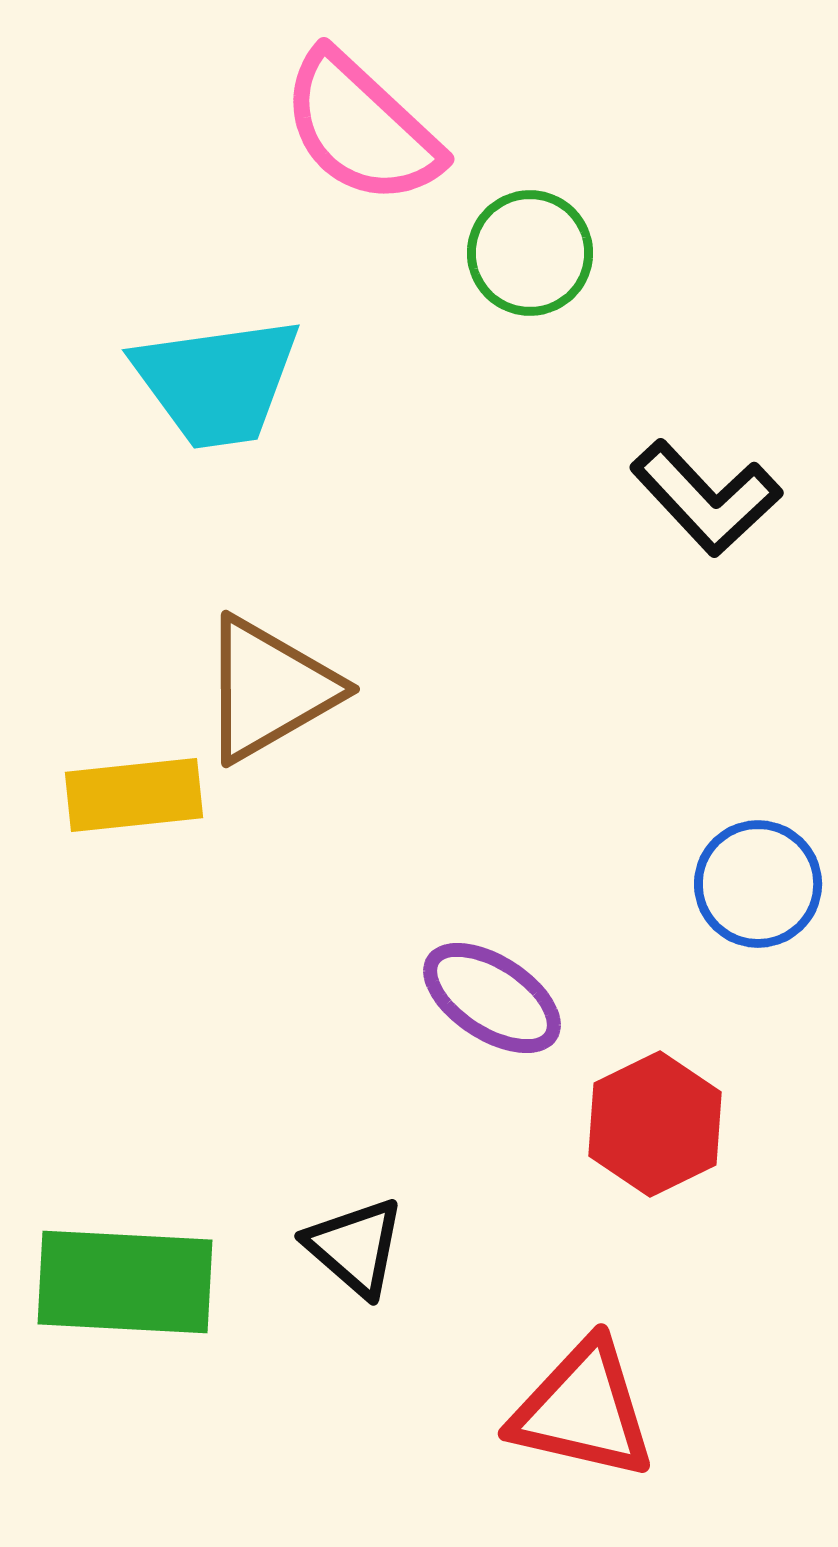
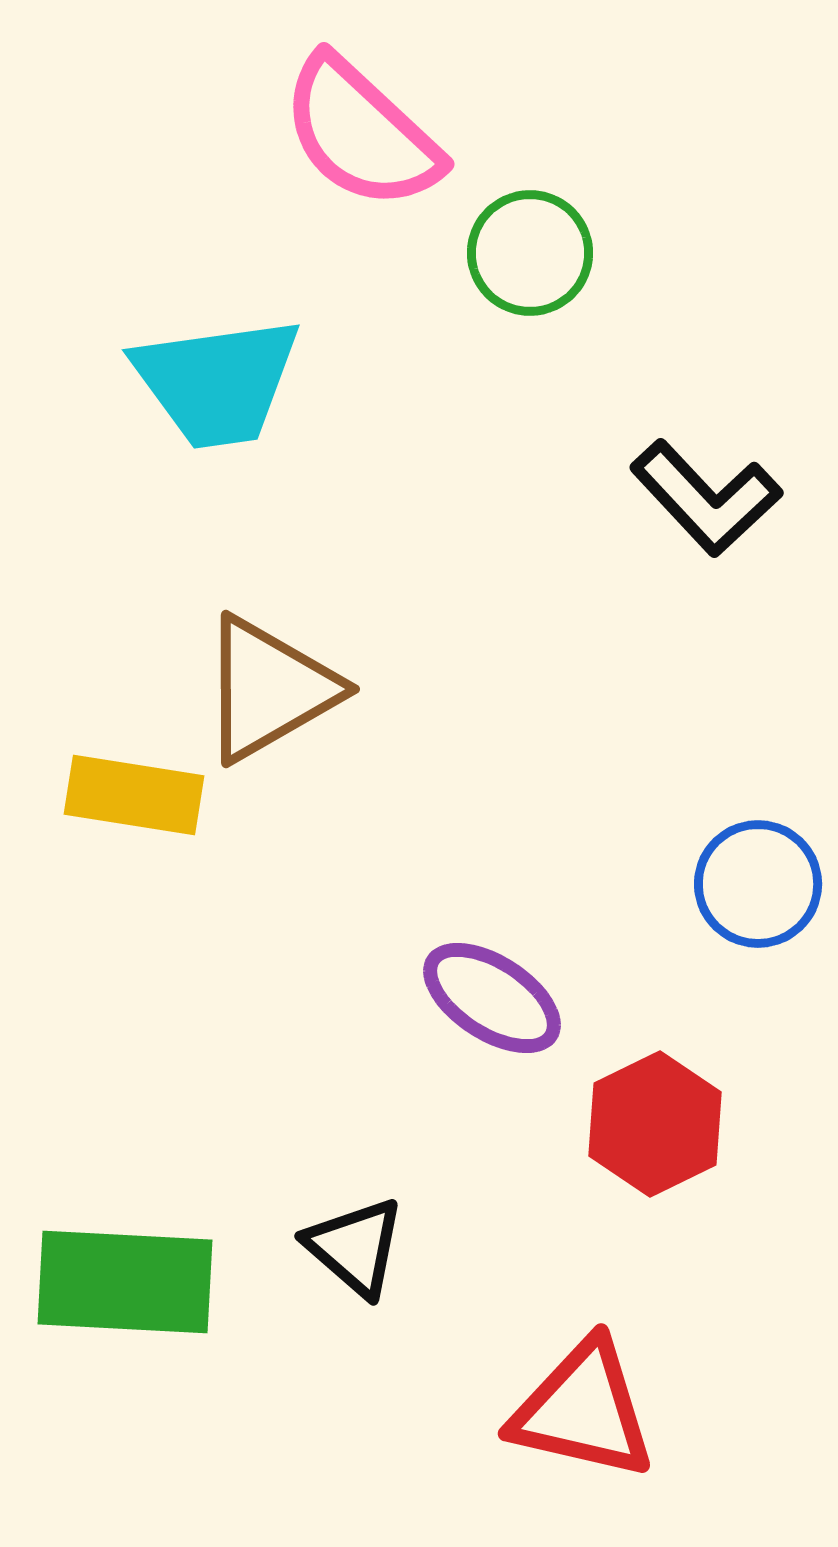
pink semicircle: moved 5 px down
yellow rectangle: rotated 15 degrees clockwise
